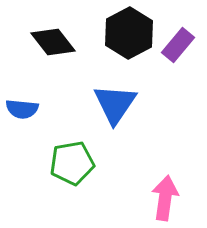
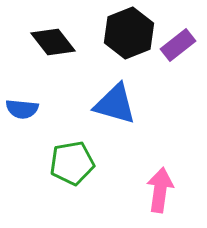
black hexagon: rotated 6 degrees clockwise
purple rectangle: rotated 12 degrees clockwise
blue triangle: rotated 48 degrees counterclockwise
pink arrow: moved 5 px left, 8 px up
